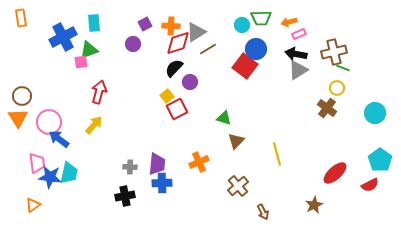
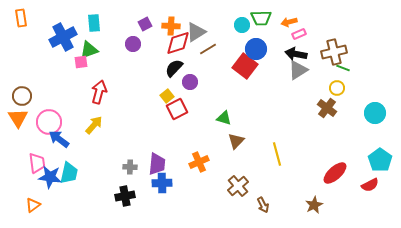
brown arrow at (263, 212): moved 7 px up
